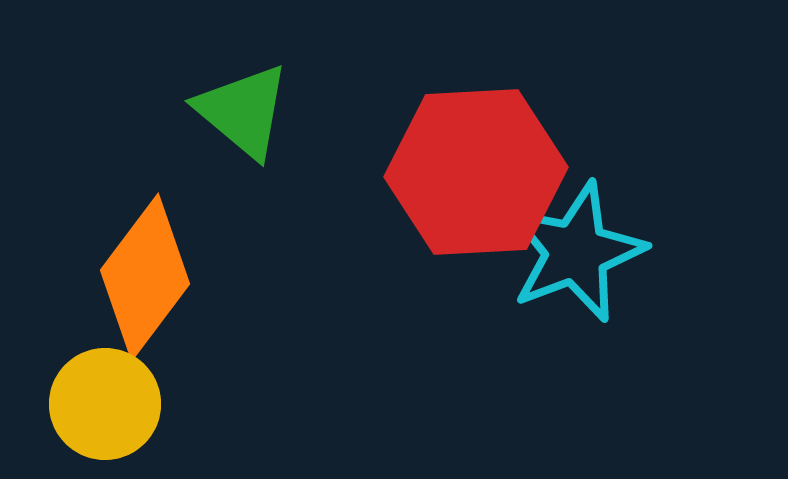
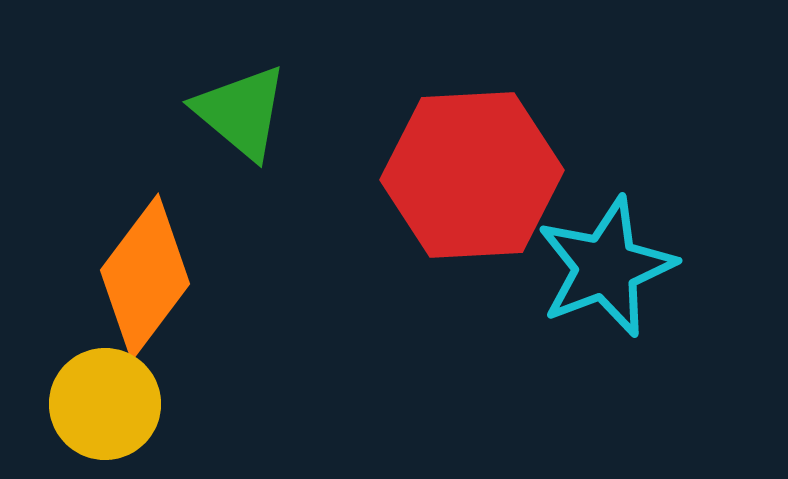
green triangle: moved 2 px left, 1 px down
red hexagon: moved 4 px left, 3 px down
cyan star: moved 30 px right, 15 px down
